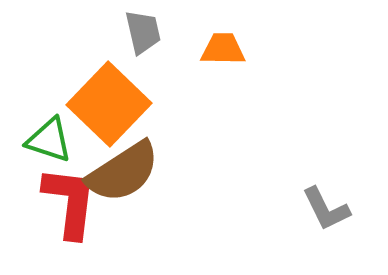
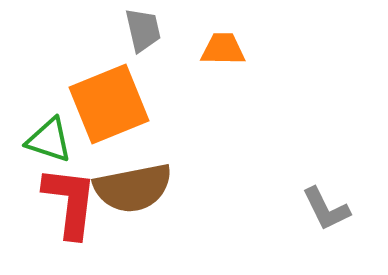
gray trapezoid: moved 2 px up
orange square: rotated 24 degrees clockwise
brown semicircle: moved 10 px right, 16 px down; rotated 22 degrees clockwise
